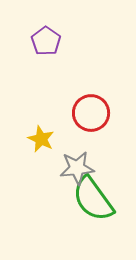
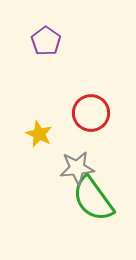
yellow star: moved 2 px left, 5 px up
